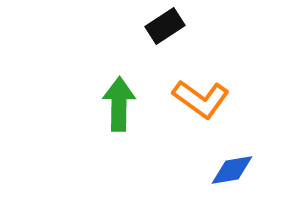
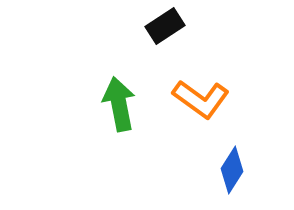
green arrow: rotated 12 degrees counterclockwise
blue diamond: rotated 48 degrees counterclockwise
